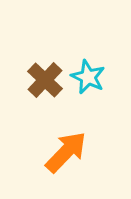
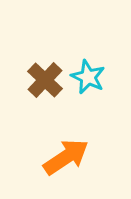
orange arrow: moved 5 px down; rotated 12 degrees clockwise
